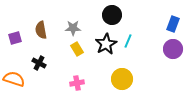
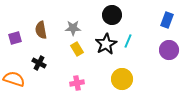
blue rectangle: moved 6 px left, 4 px up
purple circle: moved 4 px left, 1 px down
